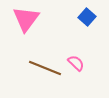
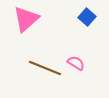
pink triangle: rotated 12 degrees clockwise
pink semicircle: rotated 12 degrees counterclockwise
